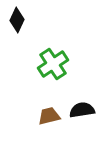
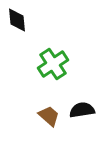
black diamond: rotated 30 degrees counterclockwise
brown trapezoid: rotated 55 degrees clockwise
